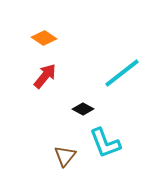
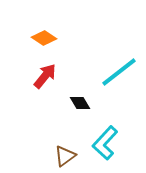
cyan line: moved 3 px left, 1 px up
black diamond: moved 3 px left, 6 px up; rotated 30 degrees clockwise
cyan L-shape: rotated 64 degrees clockwise
brown triangle: rotated 15 degrees clockwise
